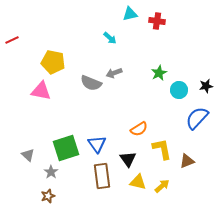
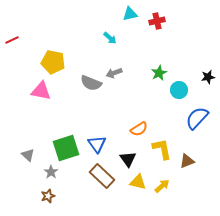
red cross: rotated 21 degrees counterclockwise
black star: moved 2 px right, 9 px up
brown rectangle: rotated 40 degrees counterclockwise
